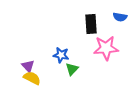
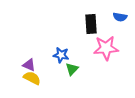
purple triangle: moved 1 px right, 1 px up; rotated 24 degrees counterclockwise
